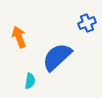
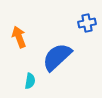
blue cross: rotated 12 degrees clockwise
